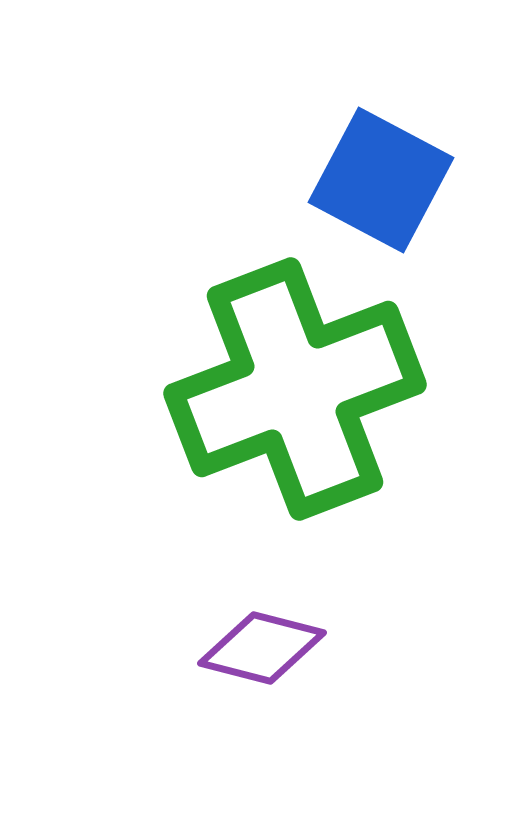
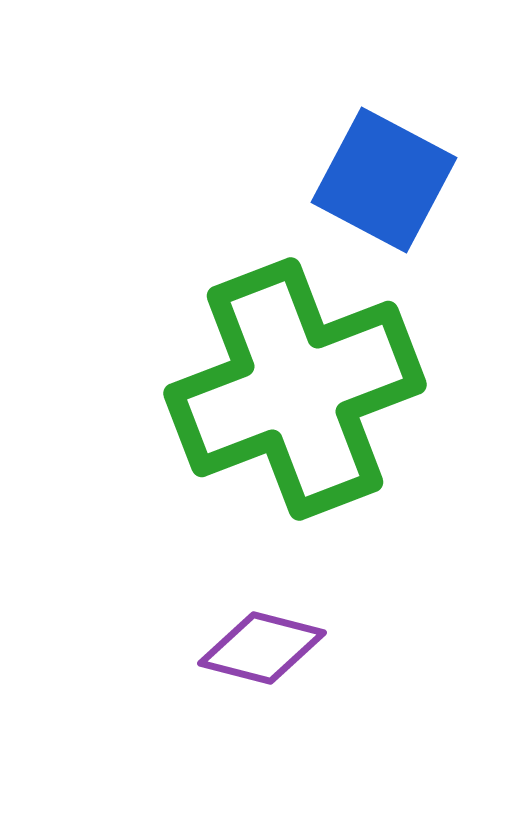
blue square: moved 3 px right
